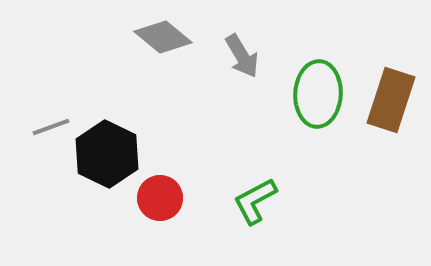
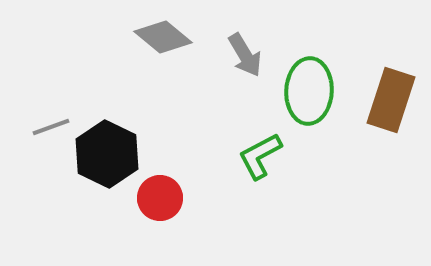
gray arrow: moved 3 px right, 1 px up
green ellipse: moved 9 px left, 3 px up
green L-shape: moved 5 px right, 45 px up
